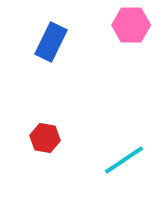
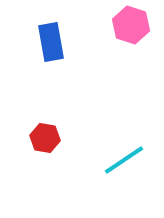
pink hexagon: rotated 18 degrees clockwise
blue rectangle: rotated 36 degrees counterclockwise
